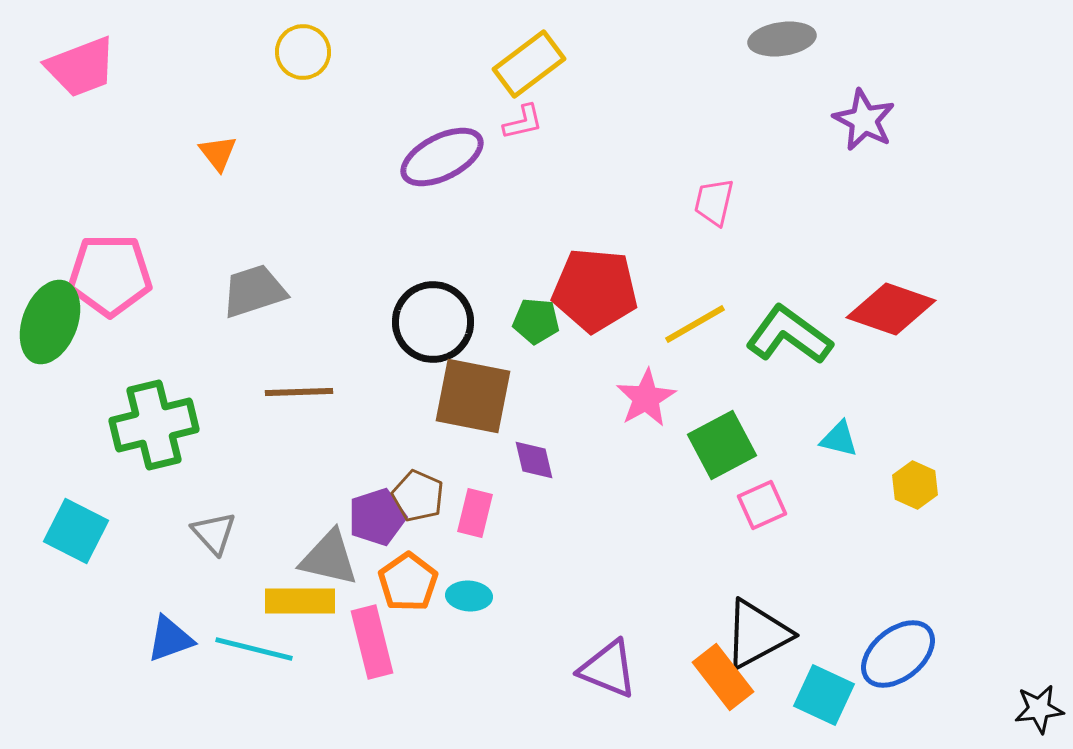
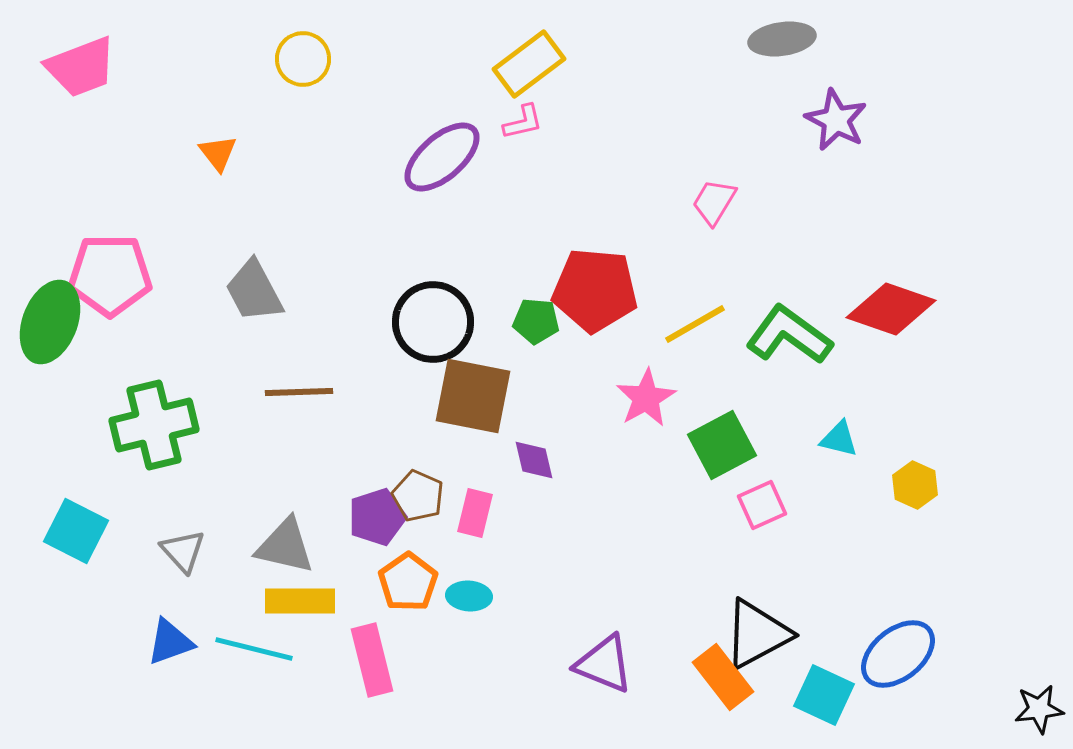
yellow circle at (303, 52): moved 7 px down
purple star at (864, 120): moved 28 px left
purple ellipse at (442, 157): rotated 14 degrees counterclockwise
pink trapezoid at (714, 202): rotated 18 degrees clockwise
gray trapezoid at (254, 291): rotated 100 degrees counterclockwise
gray triangle at (214, 533): moved 31 px left, 18 px down
gray triangle at (329, 558): moved 44 px left, 12 px up
blue triangle at (170, 639): moved 3 px down
pink rectangle at (372, 642): moved 18 px down
purple triangle at (608, 669): moved 4 px left, 5 px up
